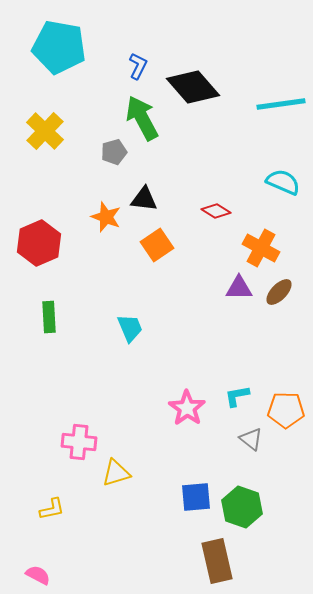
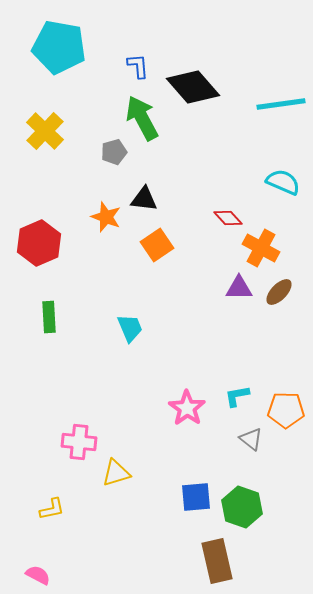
blue L-shape: rotated 32 degrees counterclockwise
red diamond: moved 12 px right, 7 px down; rotated 16 degrees clockwise
